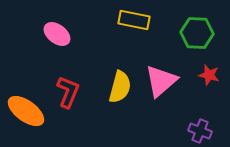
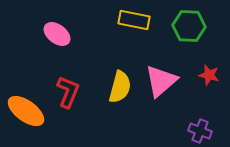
green hexagon: moved 8 px left, 7 px up
